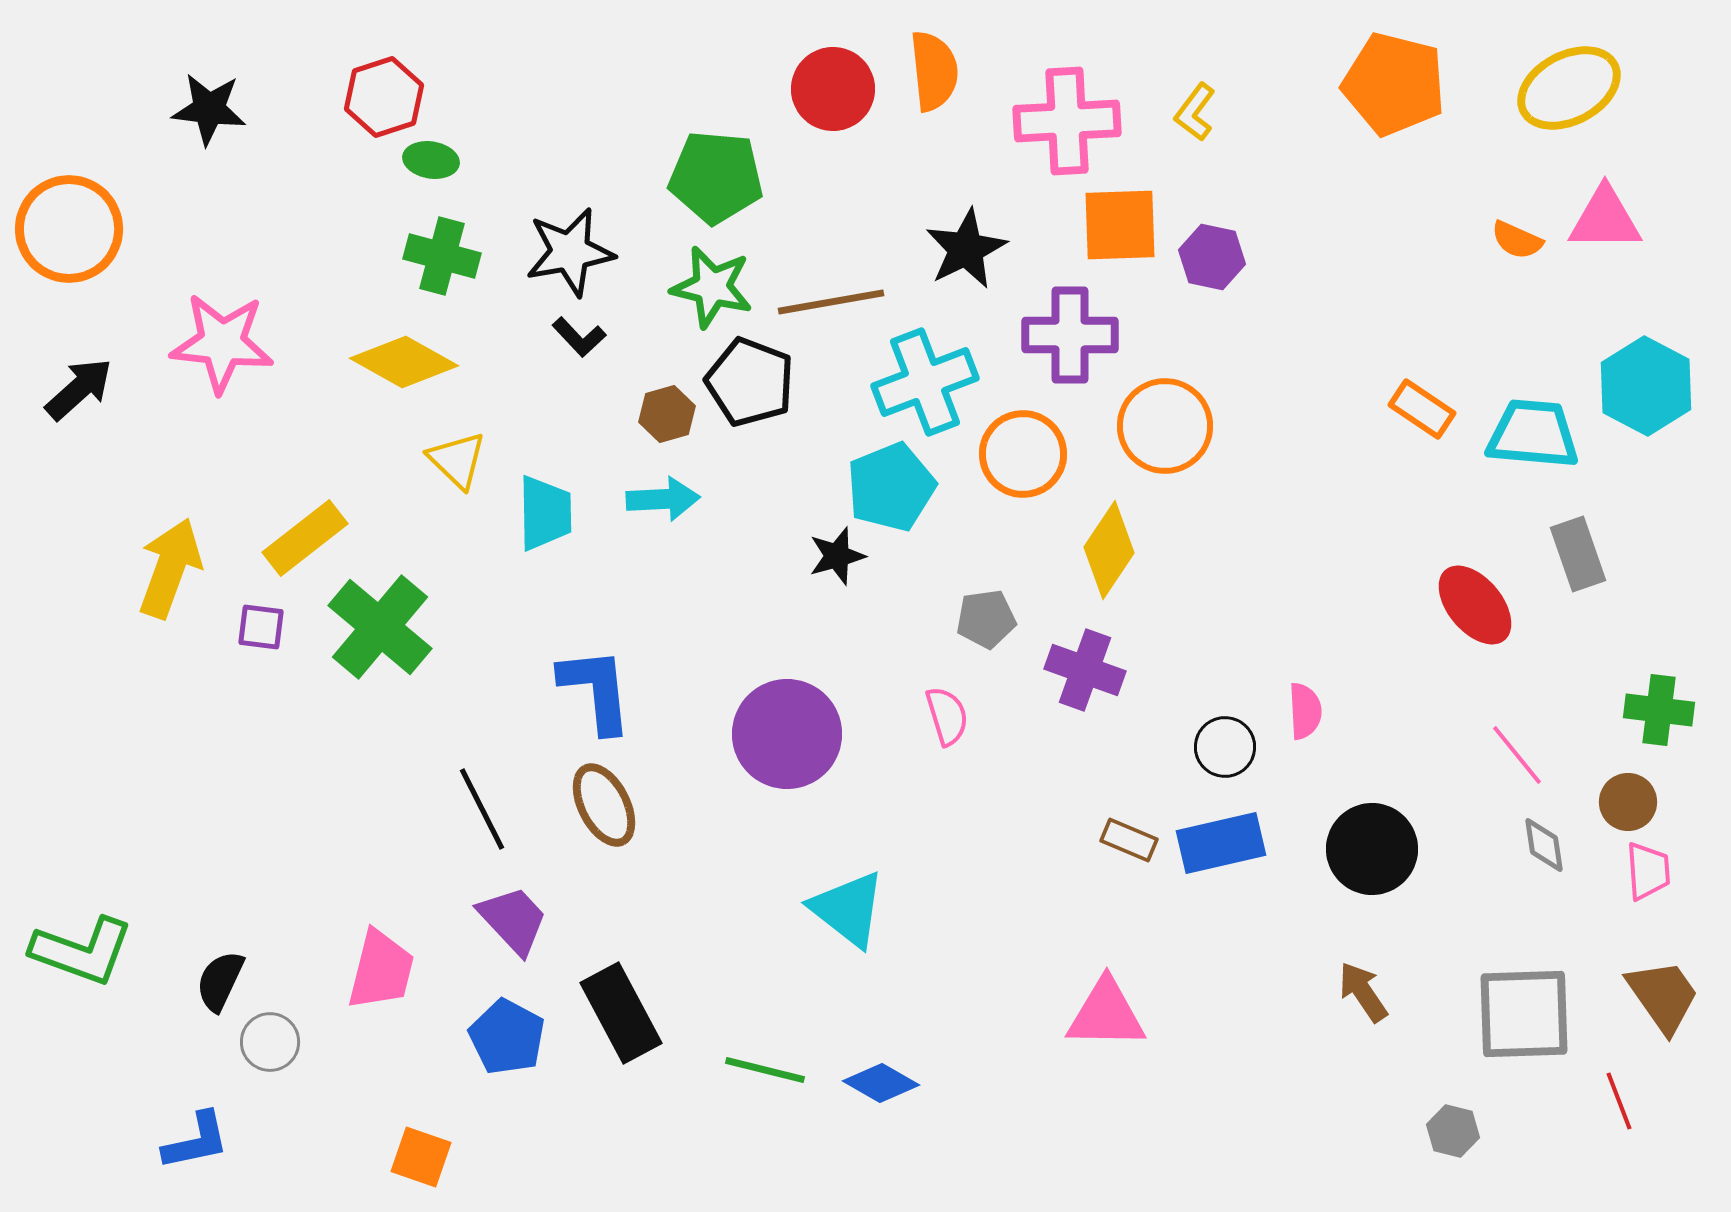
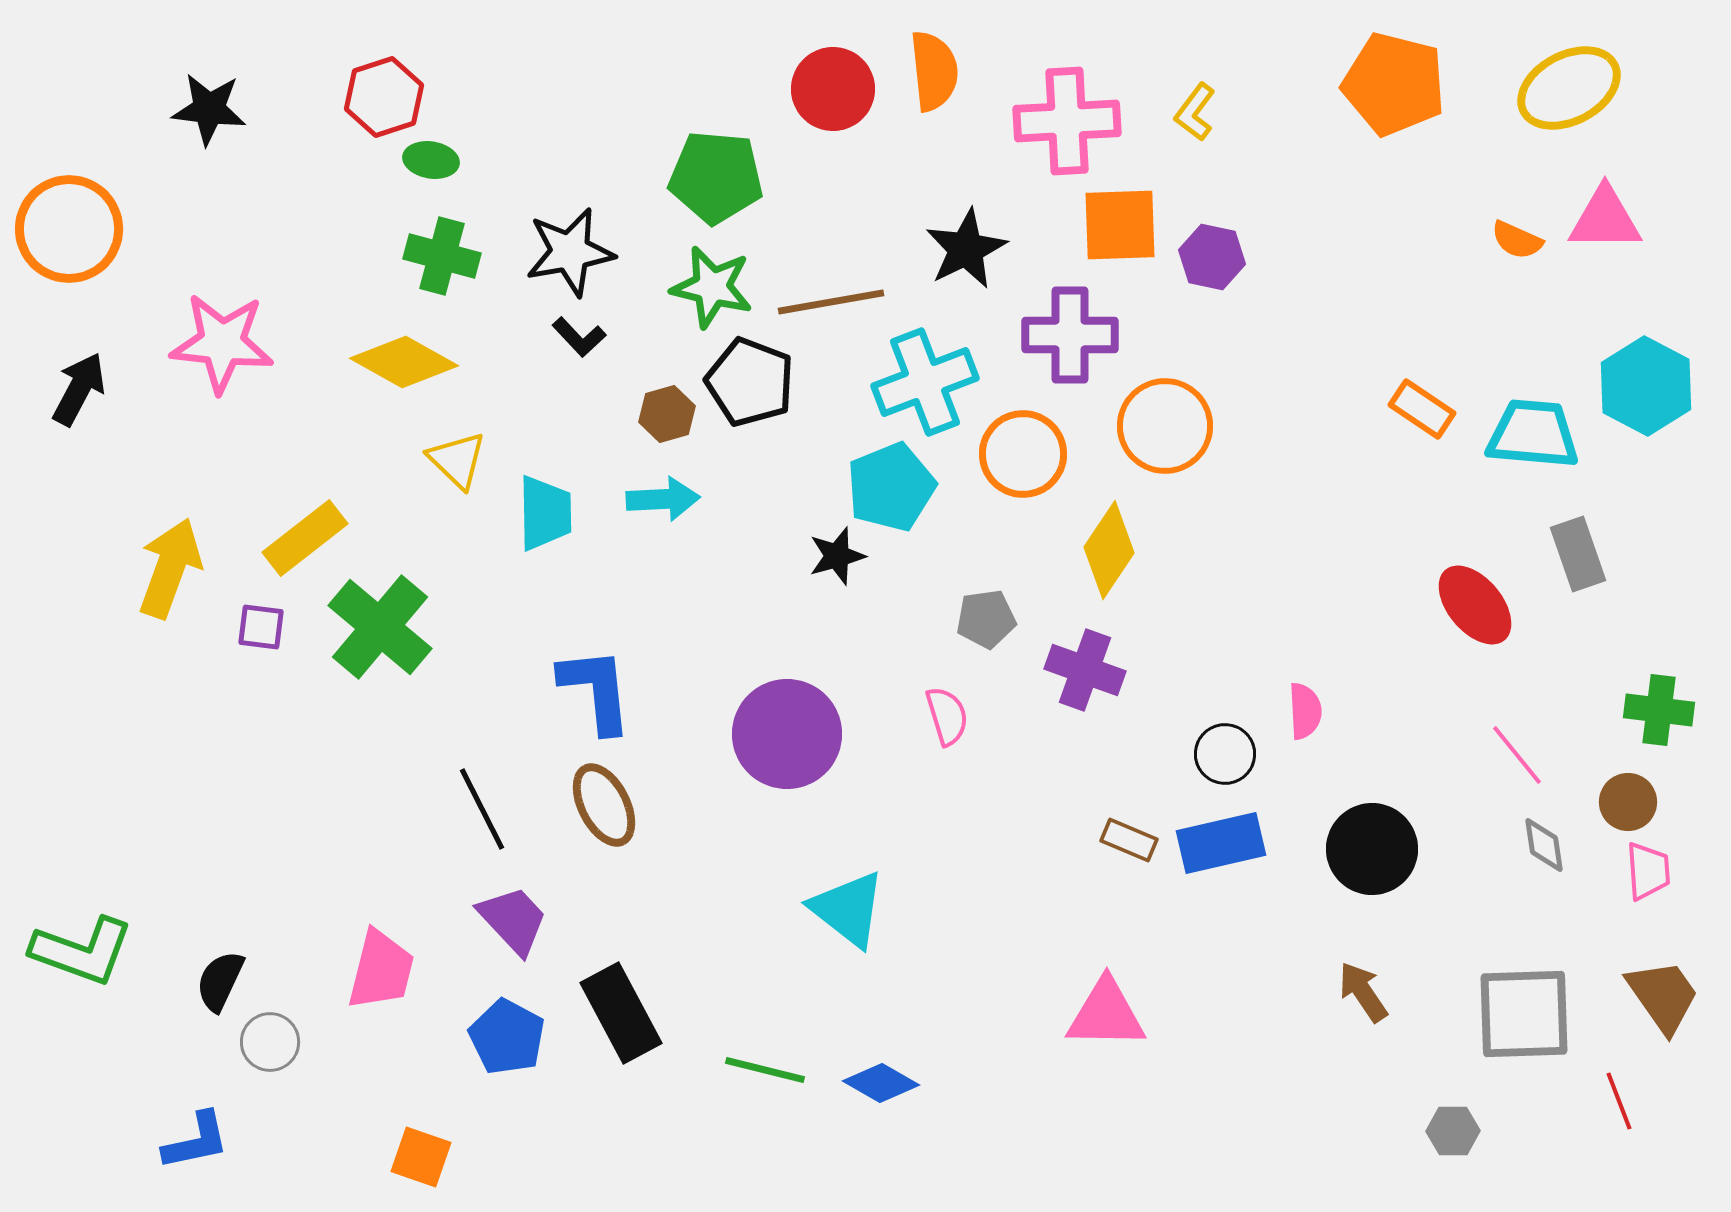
black arrow at (79, 389): rotated 20 degrees counterclockwise
black circle at (1225, 747): moved 7 px down
gray hexagon at (1453, 1131): rotated 15 degrees counterclockwise
